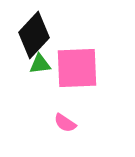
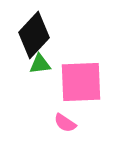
pink square: moved 4 px right, 14 px down
